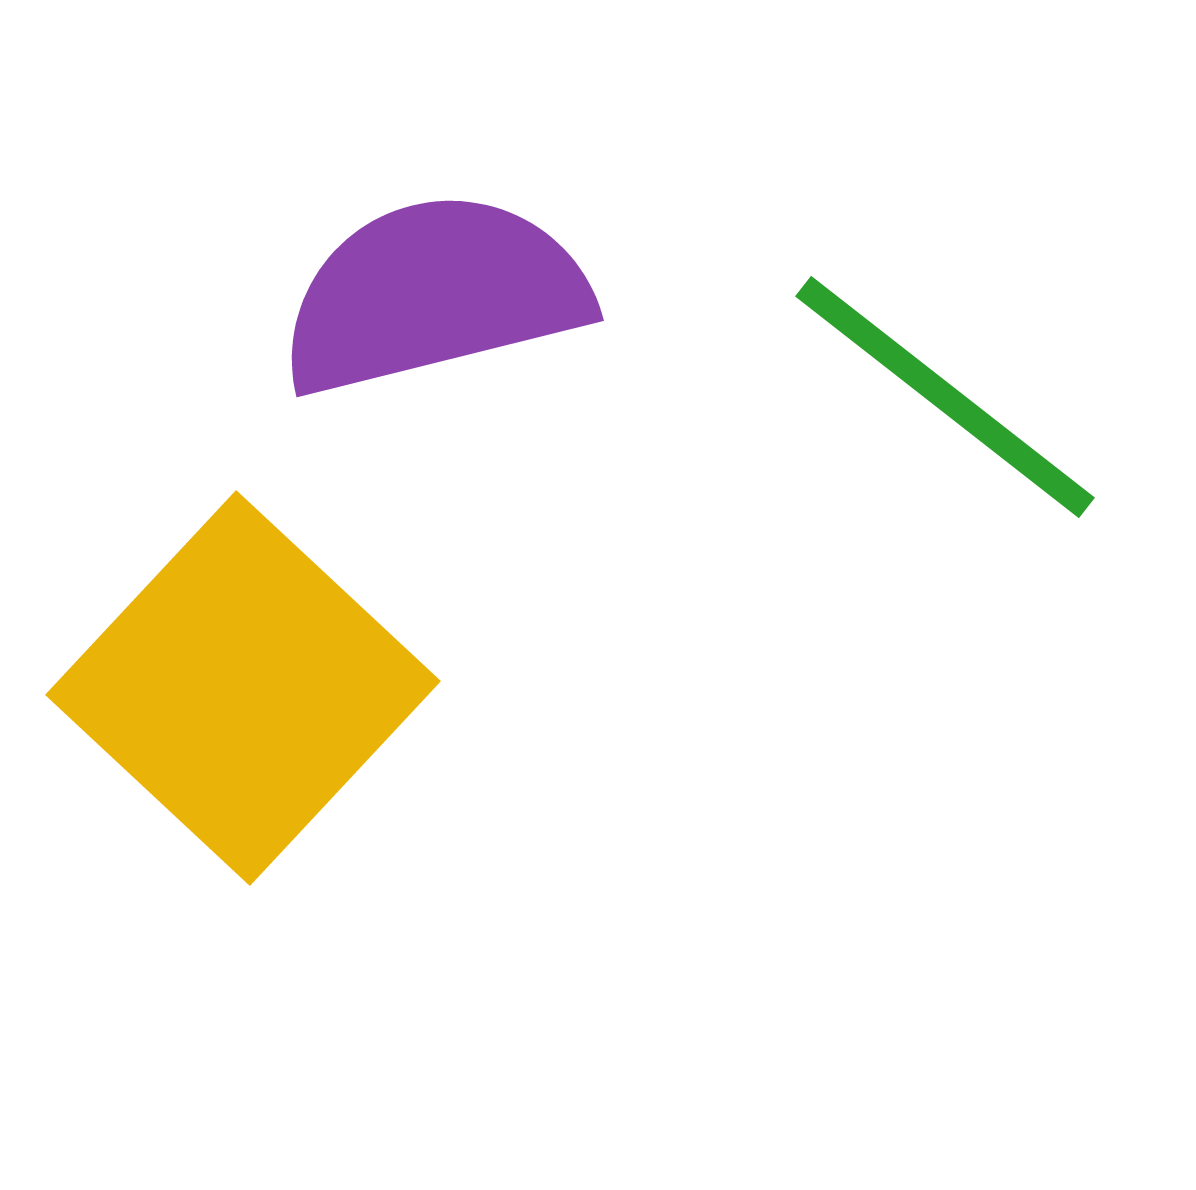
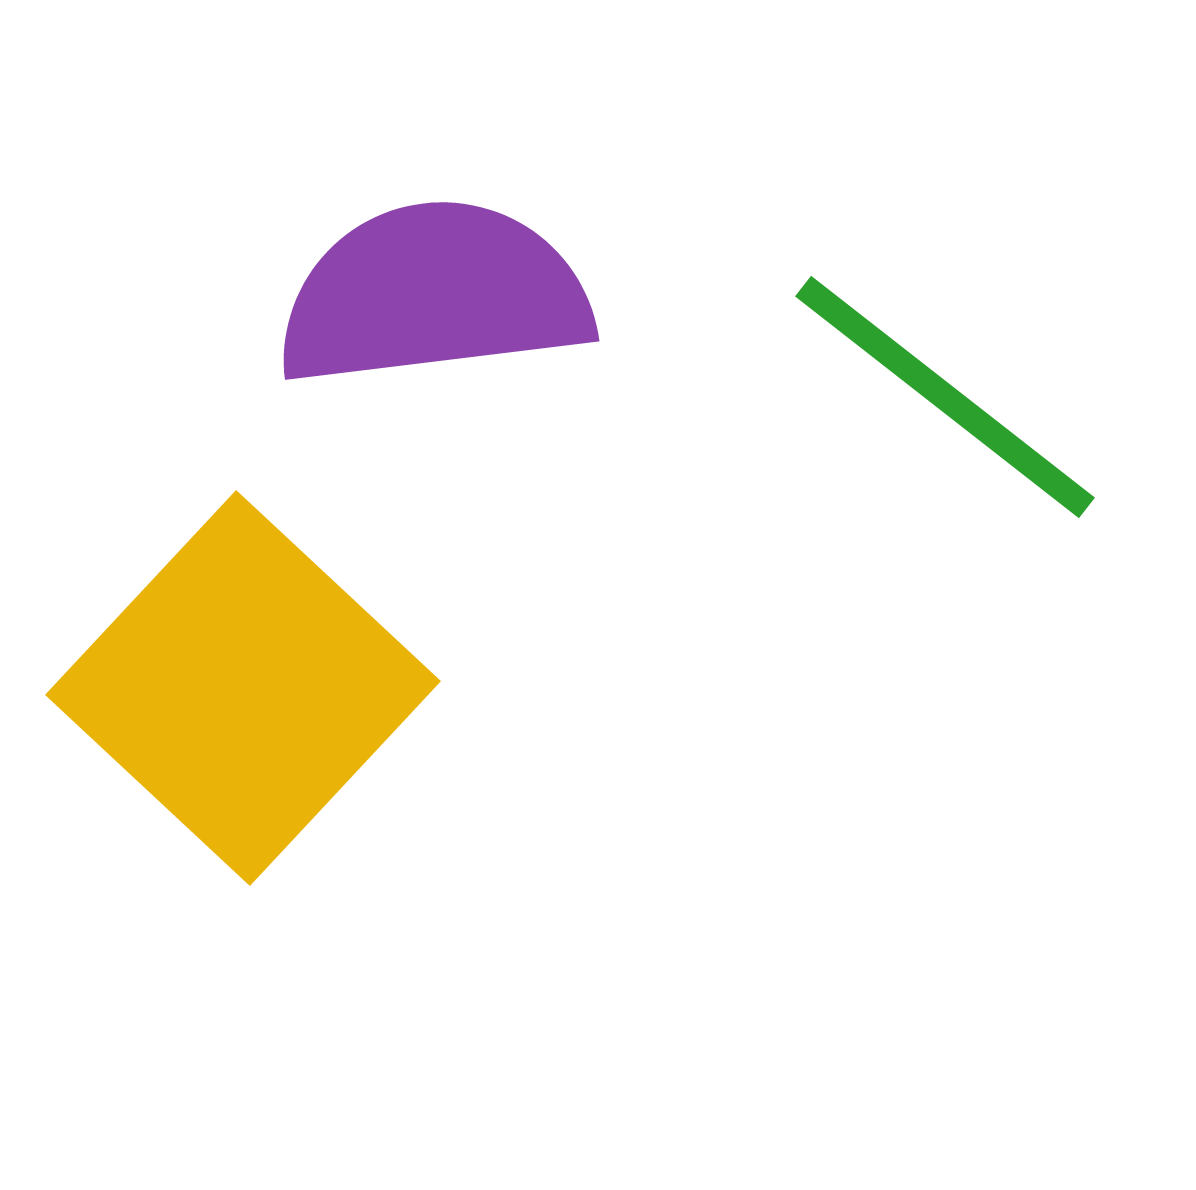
purple semicircle: rotated 7 degrees clockwise
